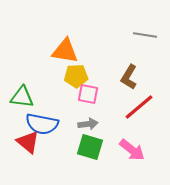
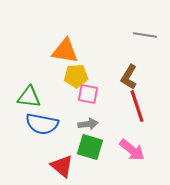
green triangle: moved 7 px right
red line: moved 2 px left, 1 px up; rotated 68 degrees counterclockwise
red triangle: moved 34 px right, 24 px down
